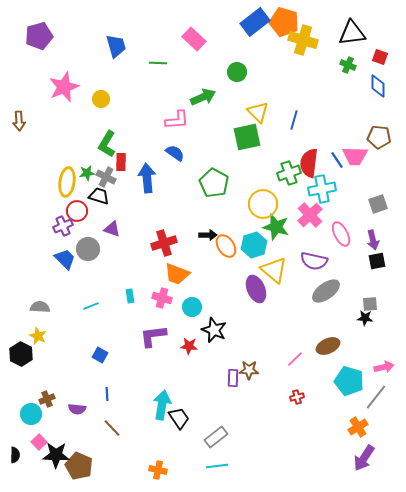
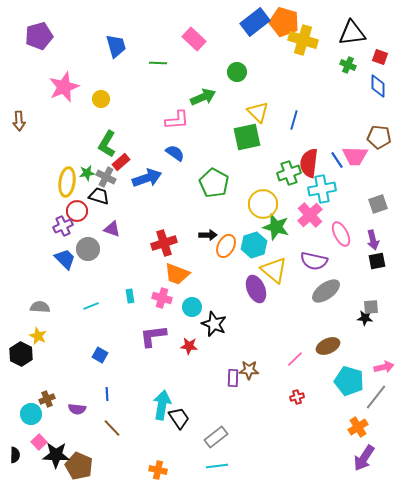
red rectangle at (121, 162): rotated 48 degrees clockwise
blue arrow at (147, 178): rotated 76 degrees clockwise
orange ellipse at (226, 246): rotated 60 degrees clockwise
gray square at (370, 304): moved 1 px right, 3 px down
black star at (214, 330): moved 6 px up
